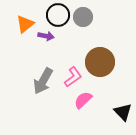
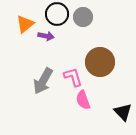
black circle: moved 1 px left, 1 px up
pink L-shape: rotated 70 degrees counterclockwise
pink semicircle: rotated 66 degrees counterclockwise
